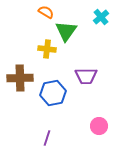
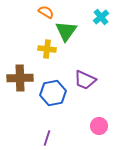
purple trapezoid: moved 1 px left, 4 px down; rotated 25 degrees clockwise
